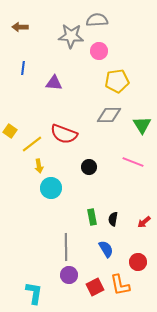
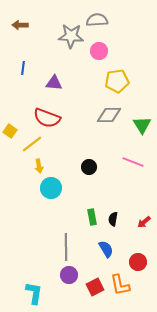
brown arrow: moved 2 px up
red semicircle: moved 17 px left, 16 px up
